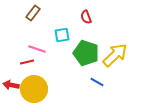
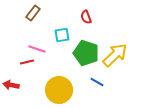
yellow circle: moved 25 px right, 1 px down
